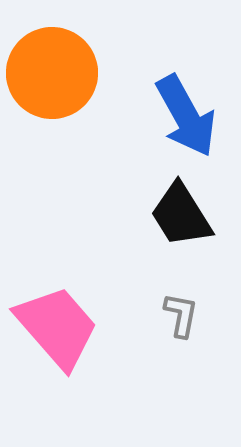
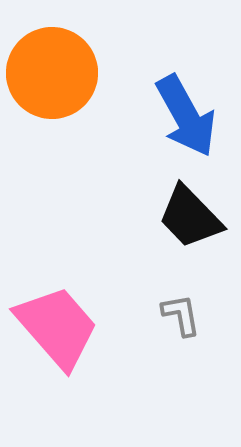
black trapezoid: moved 9 px right, 2 px down; rotated 12 degrees counterclockwise
gray L-shape: rotated 21 degrees counterclockwise
